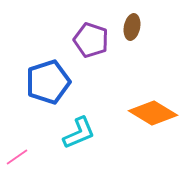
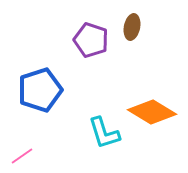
blue pentagon: moved 8 px left, 8 px down
orange diamond: moved 1 px left, 1 px up
cyan L-shape: moved 25 px right; rotated 96 degrees clockwise
pink line: moved 5 px right, 1 px up
